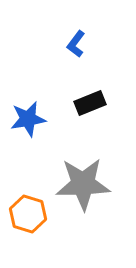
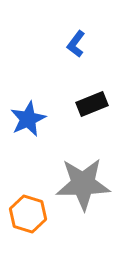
black rectangle: moved 2 px right, 1 px down
blue star: rotated 15 degrees counterclockwise
